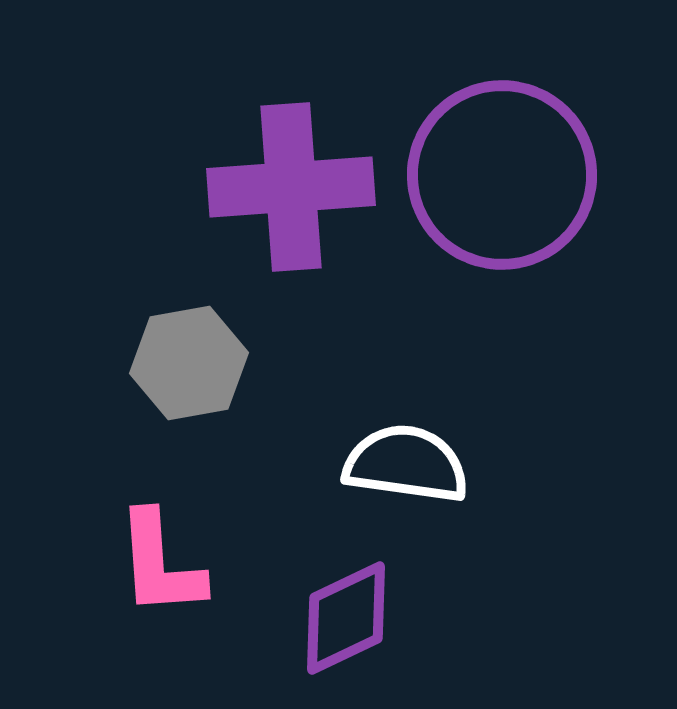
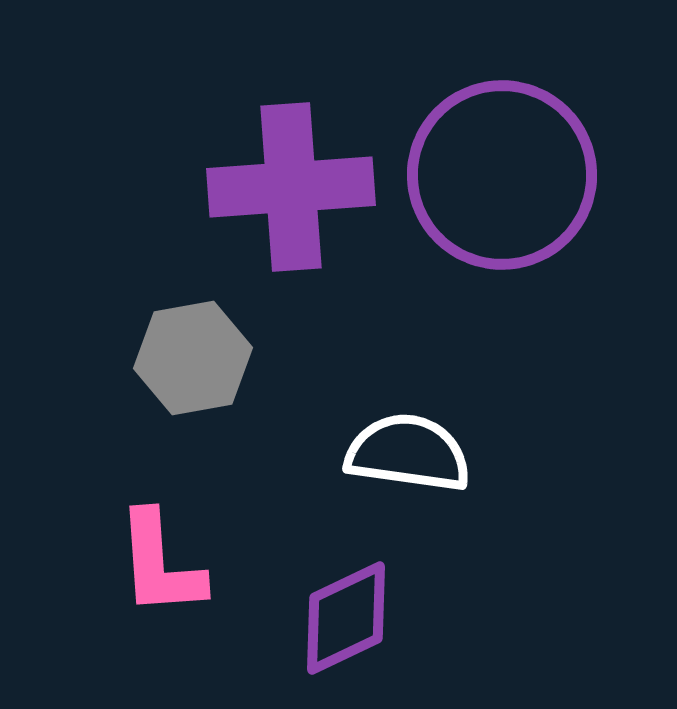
gray hexagon: moved 4 px right, 5 px up
white semicircle: moved 2 px right, 11 px up
